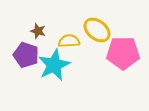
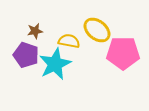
brown star: moved 3 px left; rotated 28 degrees counterclockwise
yellow semicircle: rotated 15 degrees clockwise
cyan star: moved 1 px right, 1 px up
